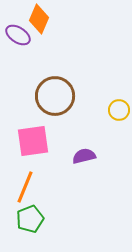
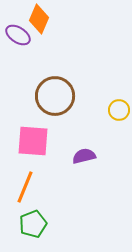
pink square: rotated 12 degrees clockwise
green pentagon: moved 3 px right, 5 px down
